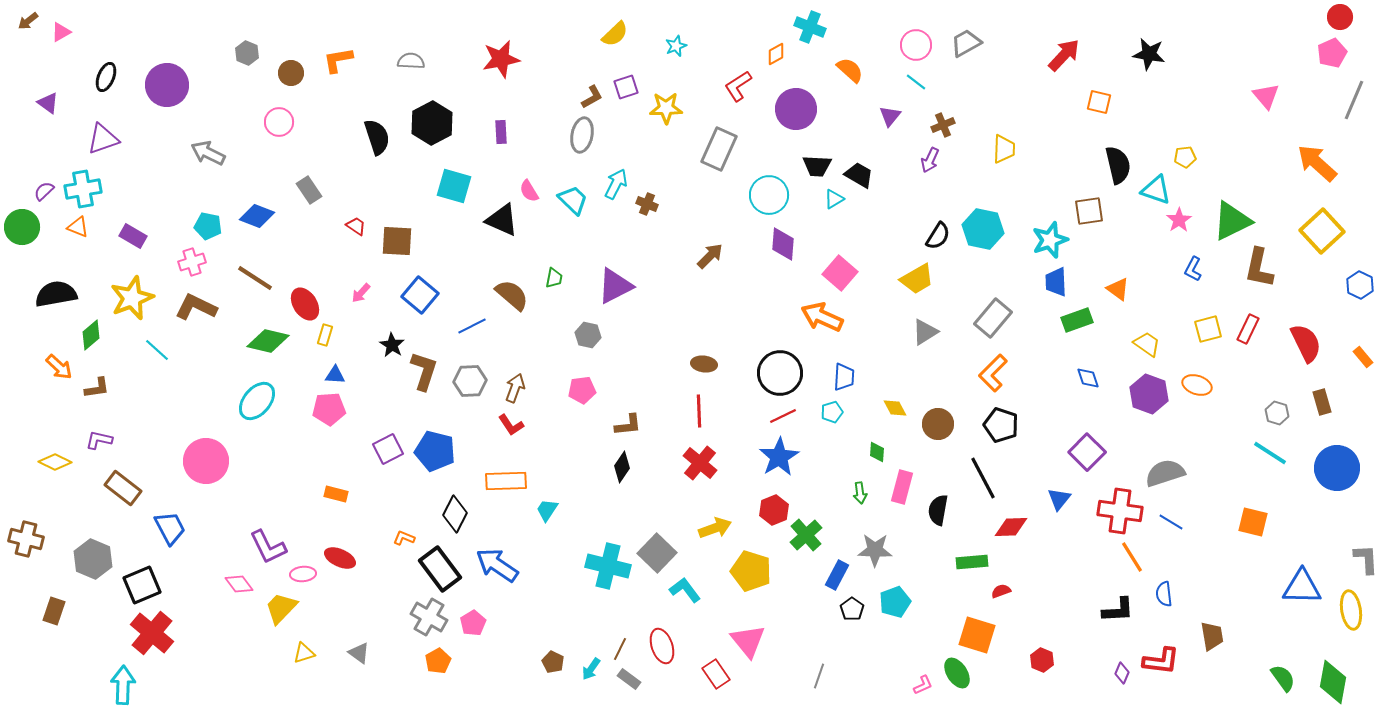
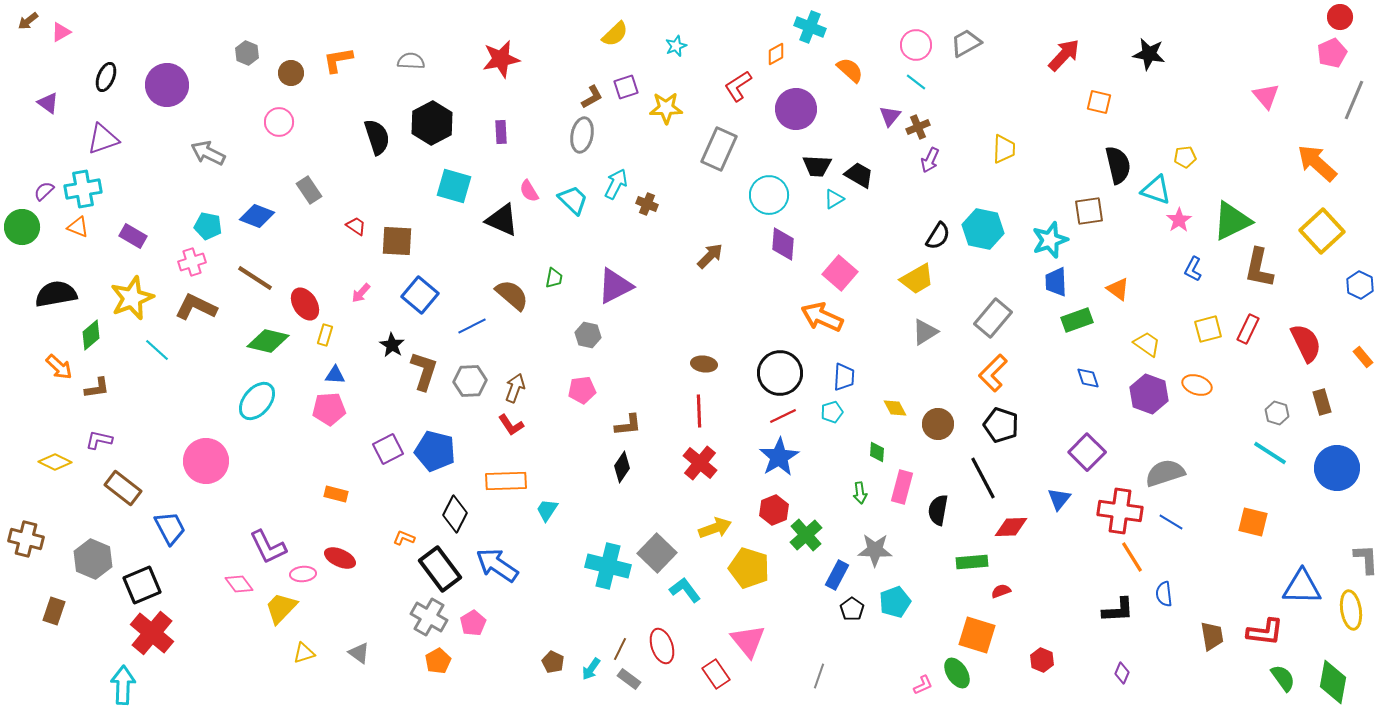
brown cross at (943, 125): moved 25 px left, 2 px down
yellow pentagon at (751, 571): moved 2 px left, 3 px up
red L-shape at (1161, 661): moved 104 px right, 29 px up
